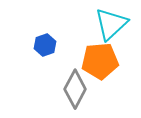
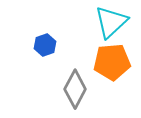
cyan triangle: moved 2 px up
orange pentagon: moved 12 px right, 1 px down
